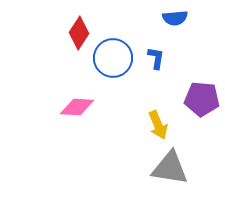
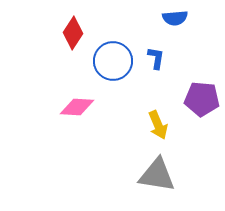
red diamond: moved 6 px left
blue circle: moved 3 px down
gray triangle: moved 13 px left, 7 px down
